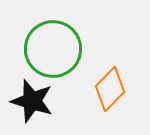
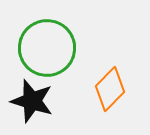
green circle: moved 6 px left, 1 px up
